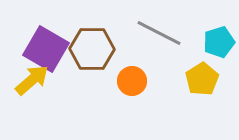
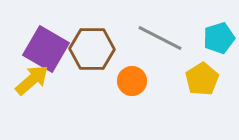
gray line: moved 1 px right, 5 px down
cyan pentagon: moved 4 px up
